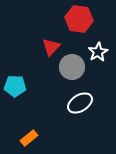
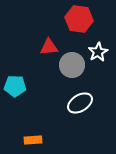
red triangle: moved 2 px left; rotated 42 degrees clockwise
gray circle: moved 2 px up
orange rectangle: moved 4 px right, 2 px down; rotated 36 degrees clockwise
